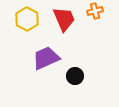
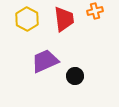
red trapezoid: rotated 16 degrees clockwise
purple trapezoid: moved 1 px left, 3 px down
